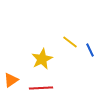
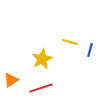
yellow line: rotated 21 degrees counterclockwise
blue line: rotated 40 degrees clockwise
red line: rotated 15 degrees counterclockwise
